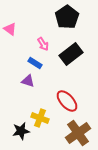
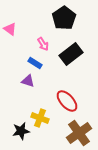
black pentagon: moved 3 px left, 1 px down
brown cross: moved 1 px right
